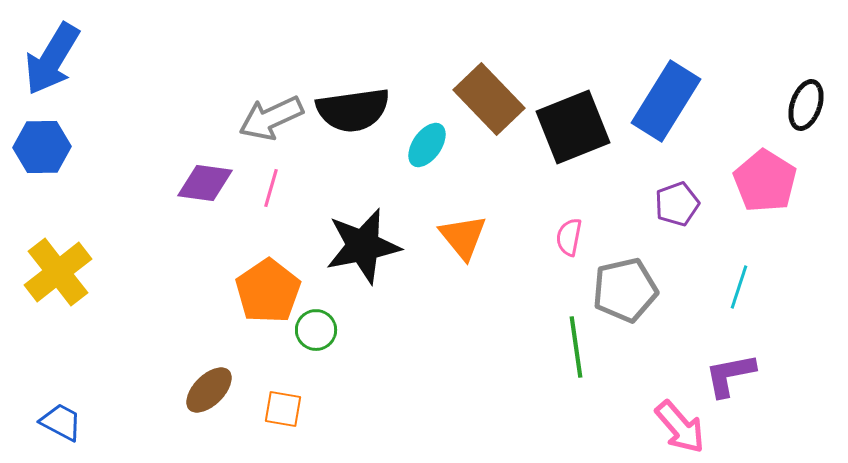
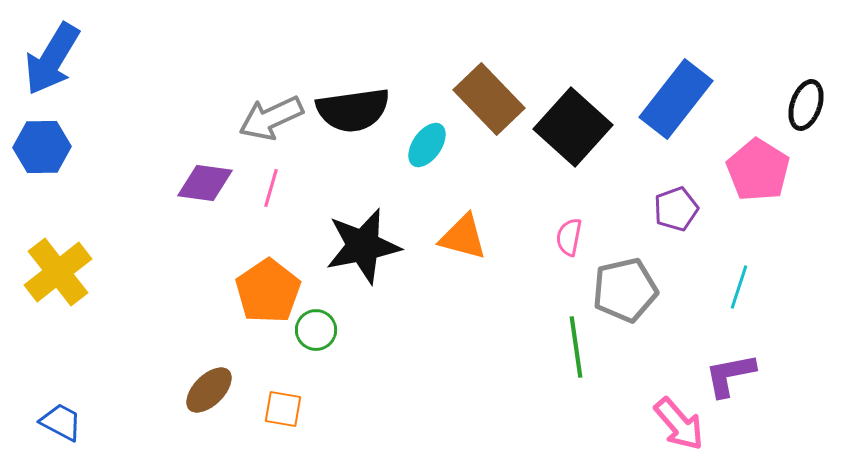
blue rectangle: moved 10 px right, 2 px up; rotated 6 degrees clockwise
black square: rotated 26 degrees counterclockwise
pink pentagon: moved 7 px left, 11 px up
purple pentagon: moved 1 px left, 5 px down
orange triangle: rotated 36 degrees counterclockwise
pink arrow: moved 1 px left, 3 px up
